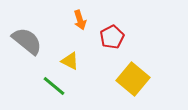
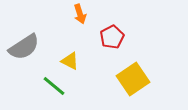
orange arrow: moved 6 px up
gray semicircle: moved 3 px left, 6 px down; rotated 108 degrees clockwise
yellow square: rotated 16 degrees clockwise
